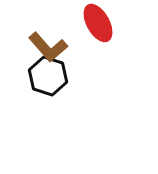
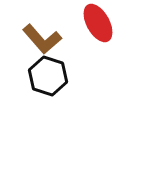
brown L-shape: moved 6 px left, 8 px up
